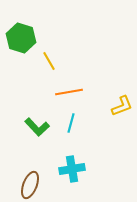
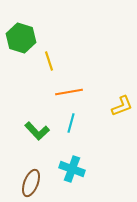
yellow line: rotated 12 degrees clockwise
green L-shape: moved 4 px down
cyan cross: rotated 30 degrees clockwise
brown ellipse: moved 1 px right, 2 px up
